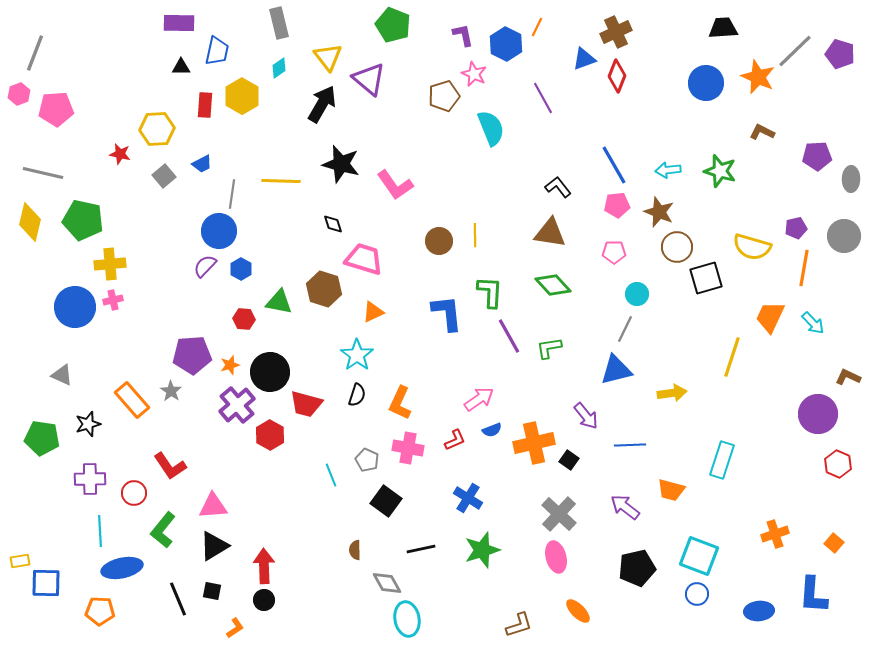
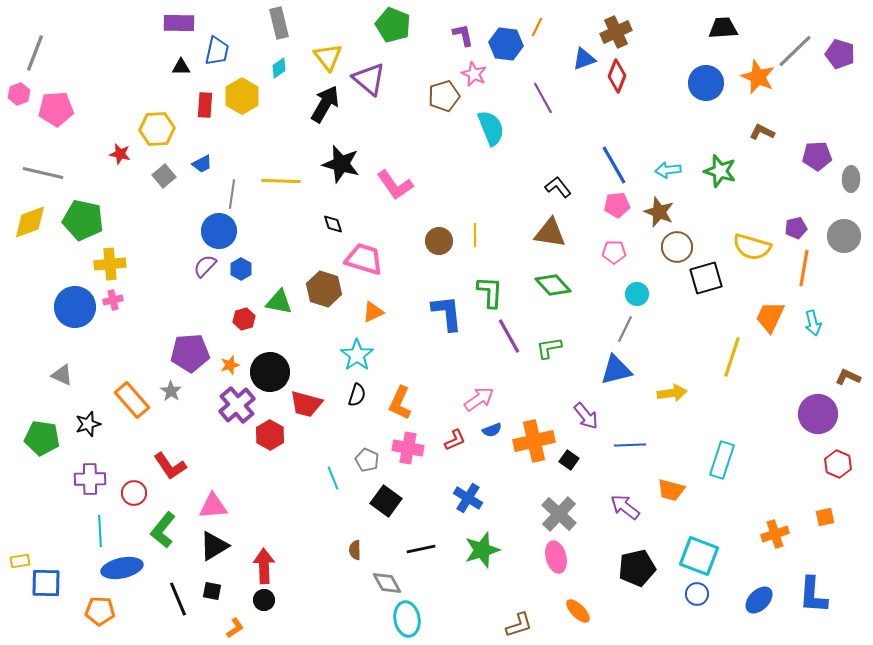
blue hexagon at (506, 44): rotated 20 degrees counterclockwise
black arrow at (322, 104): moved 3 px right
yellow diamond at (30, 222): rotated 57 degrees clockwise
red hexagon at (244, 319): rotated 20 degrees counterclockwise
cyan arrow at (813, 323): rotated 30 degrees clockwise
purple pentagon at (192, 355): moved 2 px left, 2 px up
orange cross at (534, 443): moved 2 px up
cyan line at (331, 475): moved 2 px right, 3 px down
orange square at (834, 543): moved 9 px left, 26 px up; rotated 36 degrees clockwise
blue ellipse at (759, 611): moved 11 px up; rotated 40 degrees counterclockwise
